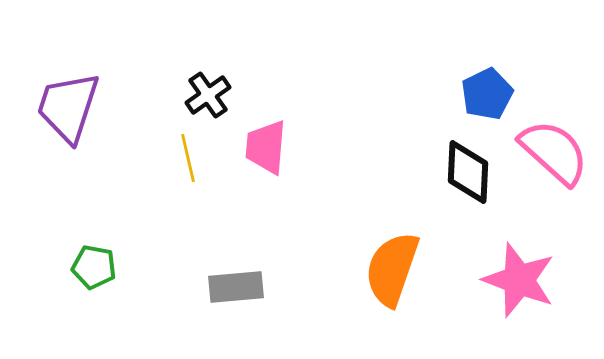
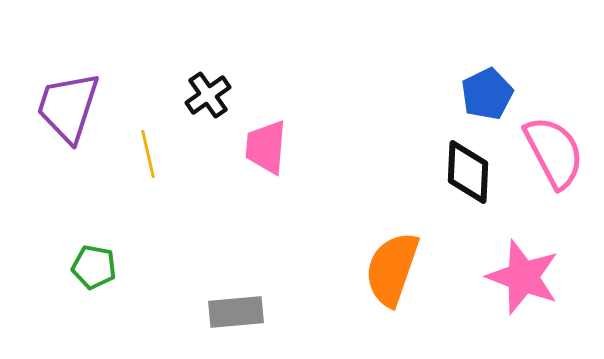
pink semicircle: rotated 20 degrees clockwise
yellow line: moved 40 px left, 4 px up
pink star: moved 4 px right, 3 px up
gray rectangle: moved 25 px down
